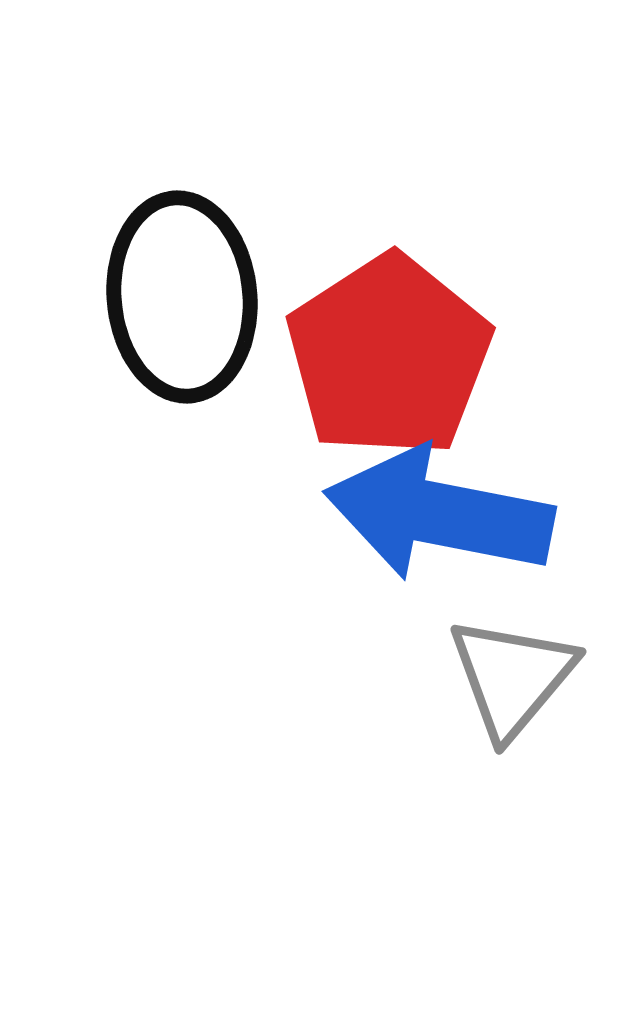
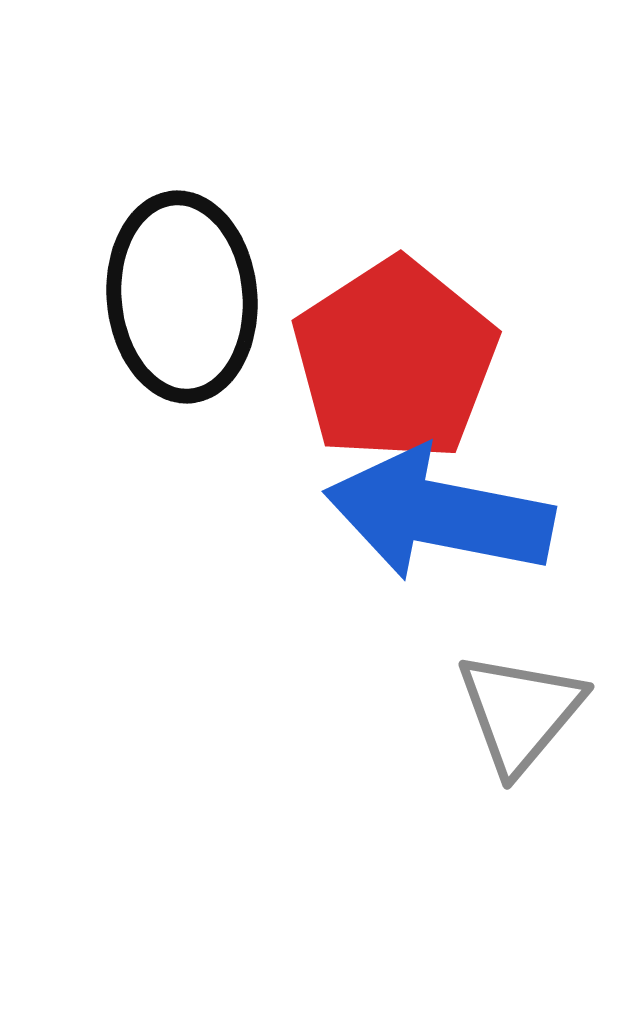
red pentagon: moved 6 px right, 4 px down
gray triangle: moved 8 px right, 35 px down
